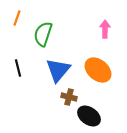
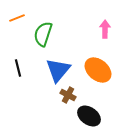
orange line: rotated 49 degrees clockwise
brown cross: moved 1 px left, 2 px up; rotated 14 degrees clockwise
